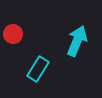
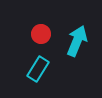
red circle: moved 28 px right
